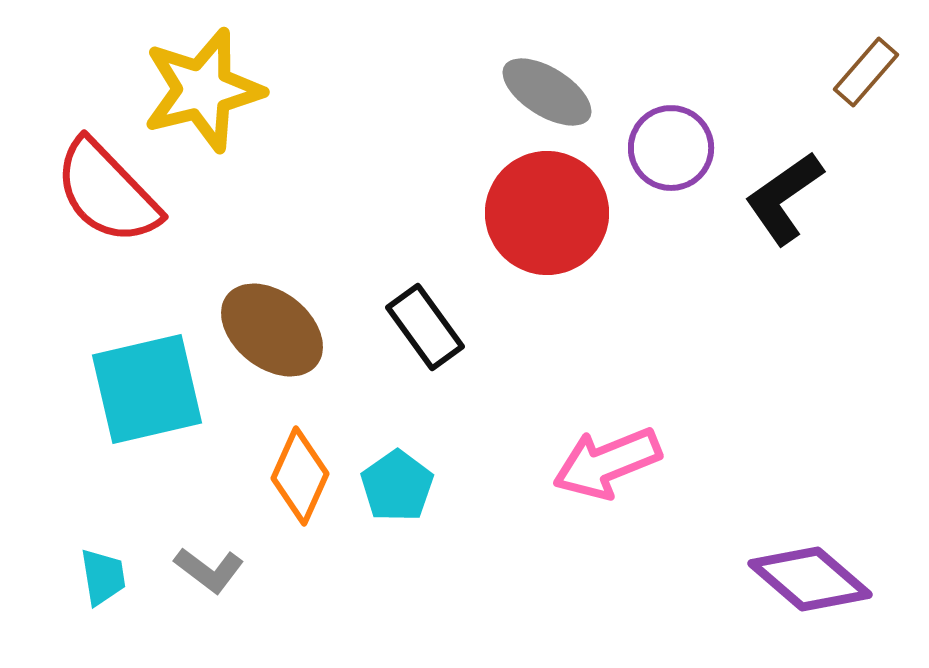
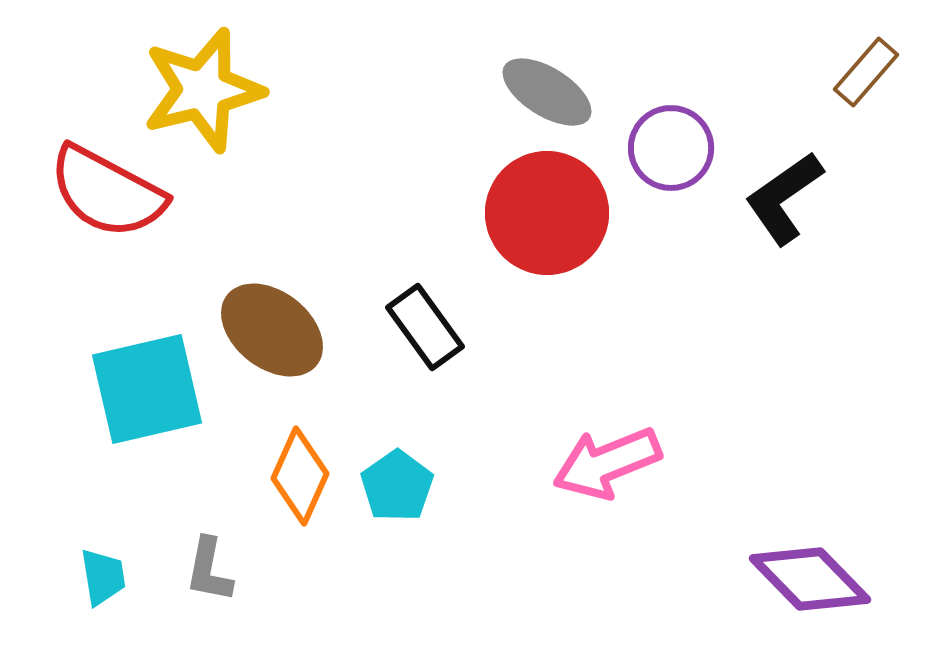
red semicircle: rotated 18 degrees counterclockwise
gray L-shape: rotated 64 degrees clockwise
purple diamond: rotated 5 degrees clockwise
